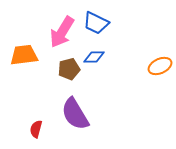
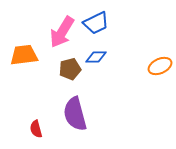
blue trapezoid: rotated 52 degrees counterclockwise
blue diamond: moved 2 px right
brown pentagon: moved 1 px right
purple semicircle: rotated 16 degrees clockwise
red semicircle: rotated 30 degrees counterclockwise
